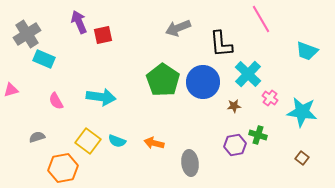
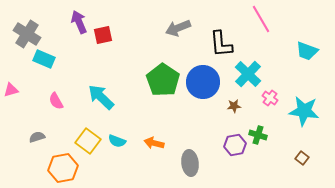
gray cross: rotated 24 degrees counterclockwise
cyan arrow: rotated 144 degrees counterclockwise
cyan star: moved 2 px right, 1 px up
